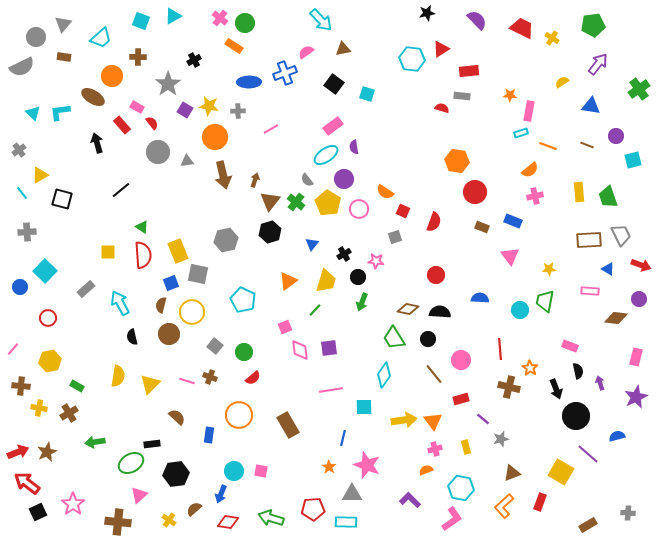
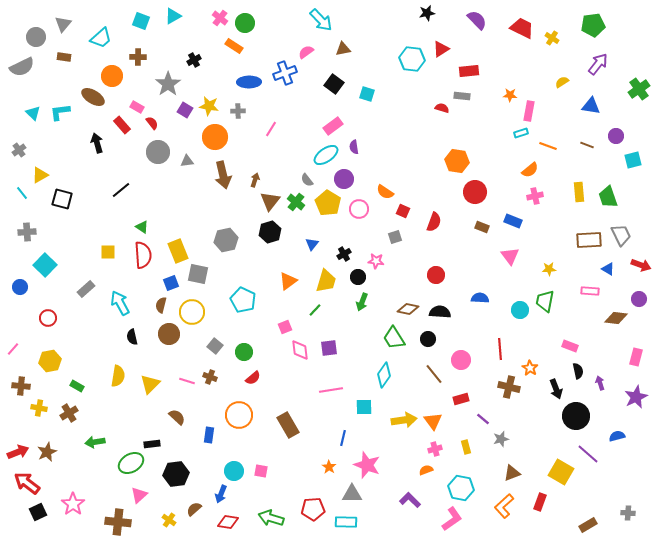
pink line at (271, 129): rotated 28 degrees counterclockwise
cyan square at (45, 271): moved 6 px up
